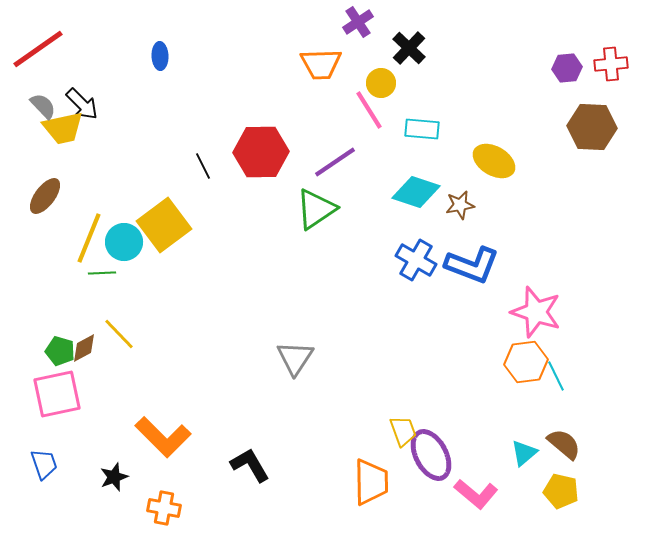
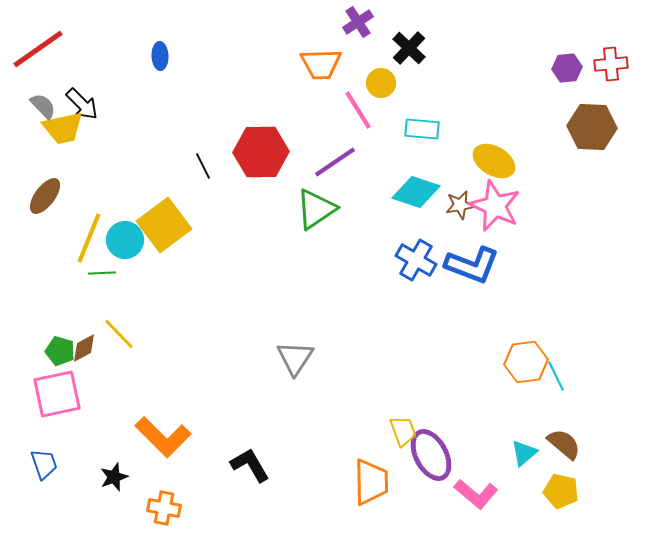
pink line at (369, 110): moved 11 px left
cyan circle at (124, 242): moved 1 px right, 2 px up
pink star at (536, 312): moved 41 px left, 106 px up; rotated 6 degrees clockwise
